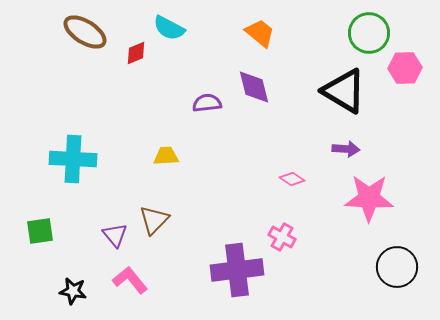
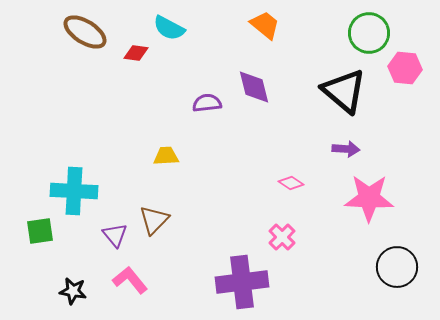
orange trapezoid: moved 5 px right, 8 px up
red diamond: rotated 30 degrees clockwise
pink hexagon: rotated 8 degrees clockwise
black triangle: rotated 9 degrees clockwise
cyan cross: moved 1 px right, 32 px down
pink diamond: moved 1 px left, 4 px down
pink cross: rotated 16 degrees clockwise
purple cross: moved 5 px right, 12 px down
